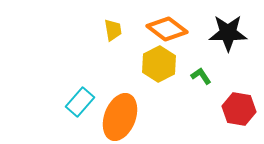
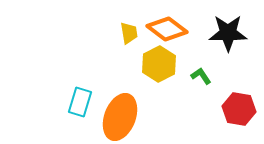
yellow trapezoid: moved 16 px right, 3 px down
cyan rectangle: rotated 24 degrees counterclockwise
